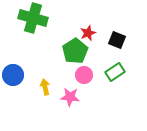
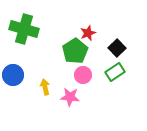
green cross: moved 9 px left, 11 px down
black square: moved 8 px down; rotated 24 degrees clockwise
pink circle: moved 1 px left
